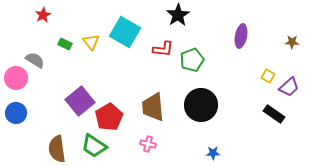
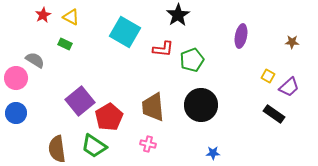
yellow triangle: moved 20 px left, 25 px up; rotated 24 degrees counterclockwise
